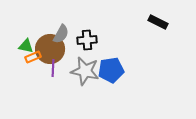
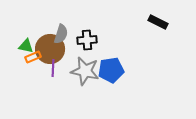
gray semicircle: rotated 12 degrees counterclockwise
